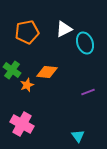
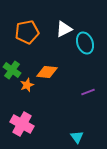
cyan triangle: moved 1 px left, 1 px down
